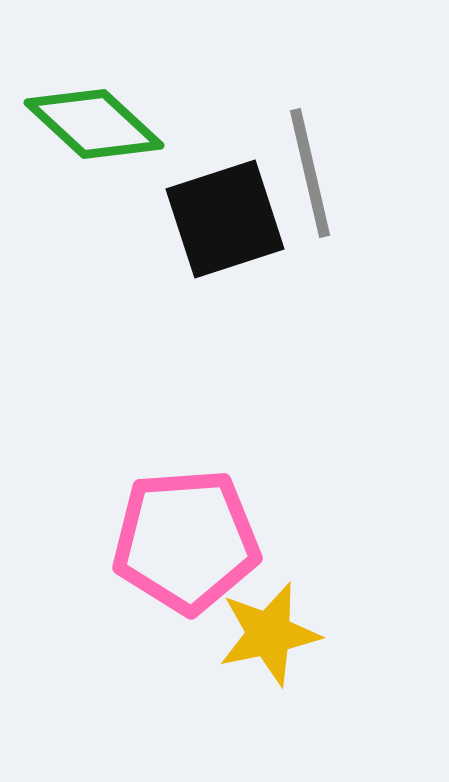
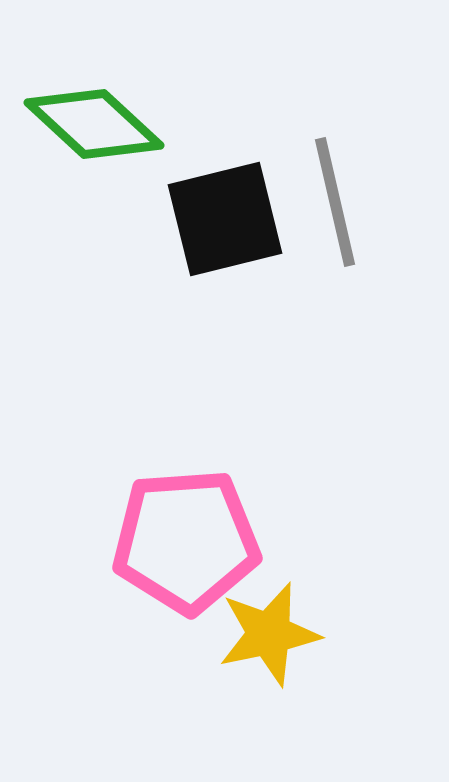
gray line: moved 25 px right, 29 px down
black square: rotated 4 degrees clockwise
